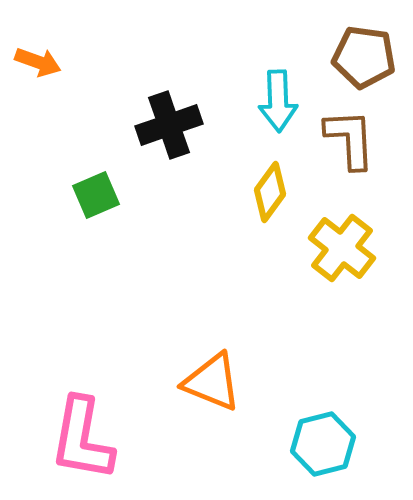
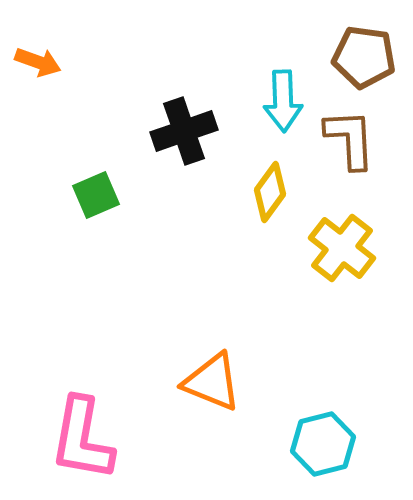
cyan arrow: moved 5 px right
black cross: moved 15 px right, 6 px down
